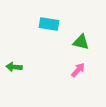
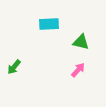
cyan rectangle: rotated 12 degrees counterclockwise
green arrow: rotated 56 degrees counterclockwise
